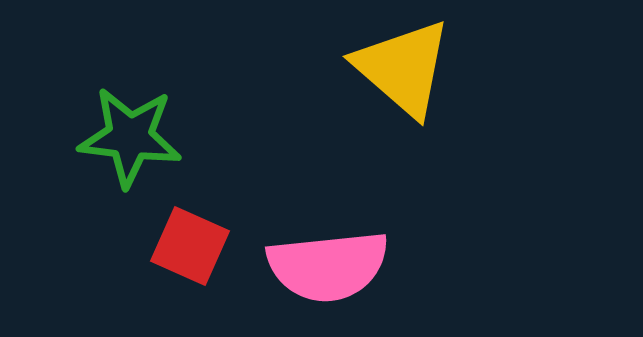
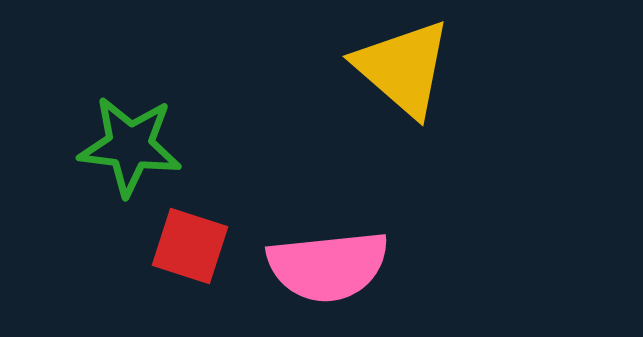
green star: moved 9 px down
red square: rotated 6 degrees counterclockwise
